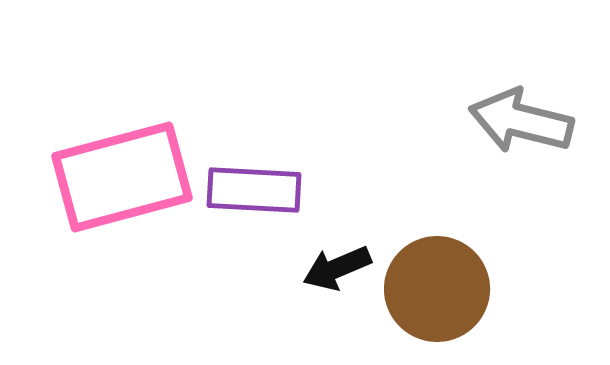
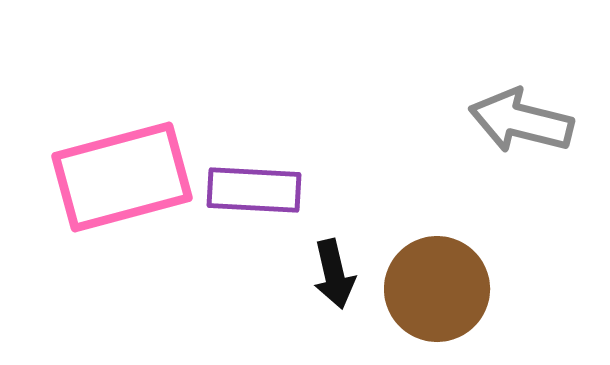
black arrow: moved 3 px left, 6 px down; rotated 80 degrees counterclockwise
